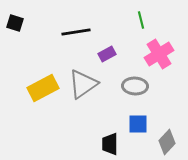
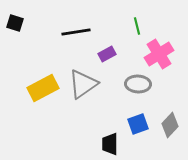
green line: moved 4 px left, 6 px down
gray ellipse: moved 3 px right, 2 px up
blue square: rotated 20 degrees counterclockwise
gray diamond: moved 3 px right, 17 px up
